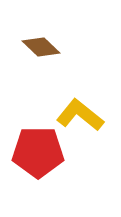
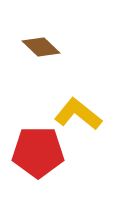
yellow L-shape: moved 2 px left, 1 px up
